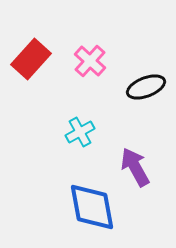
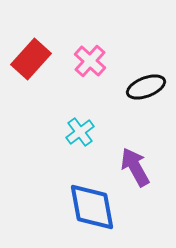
cyan cross: rotated 8 degrees counterclockwise
